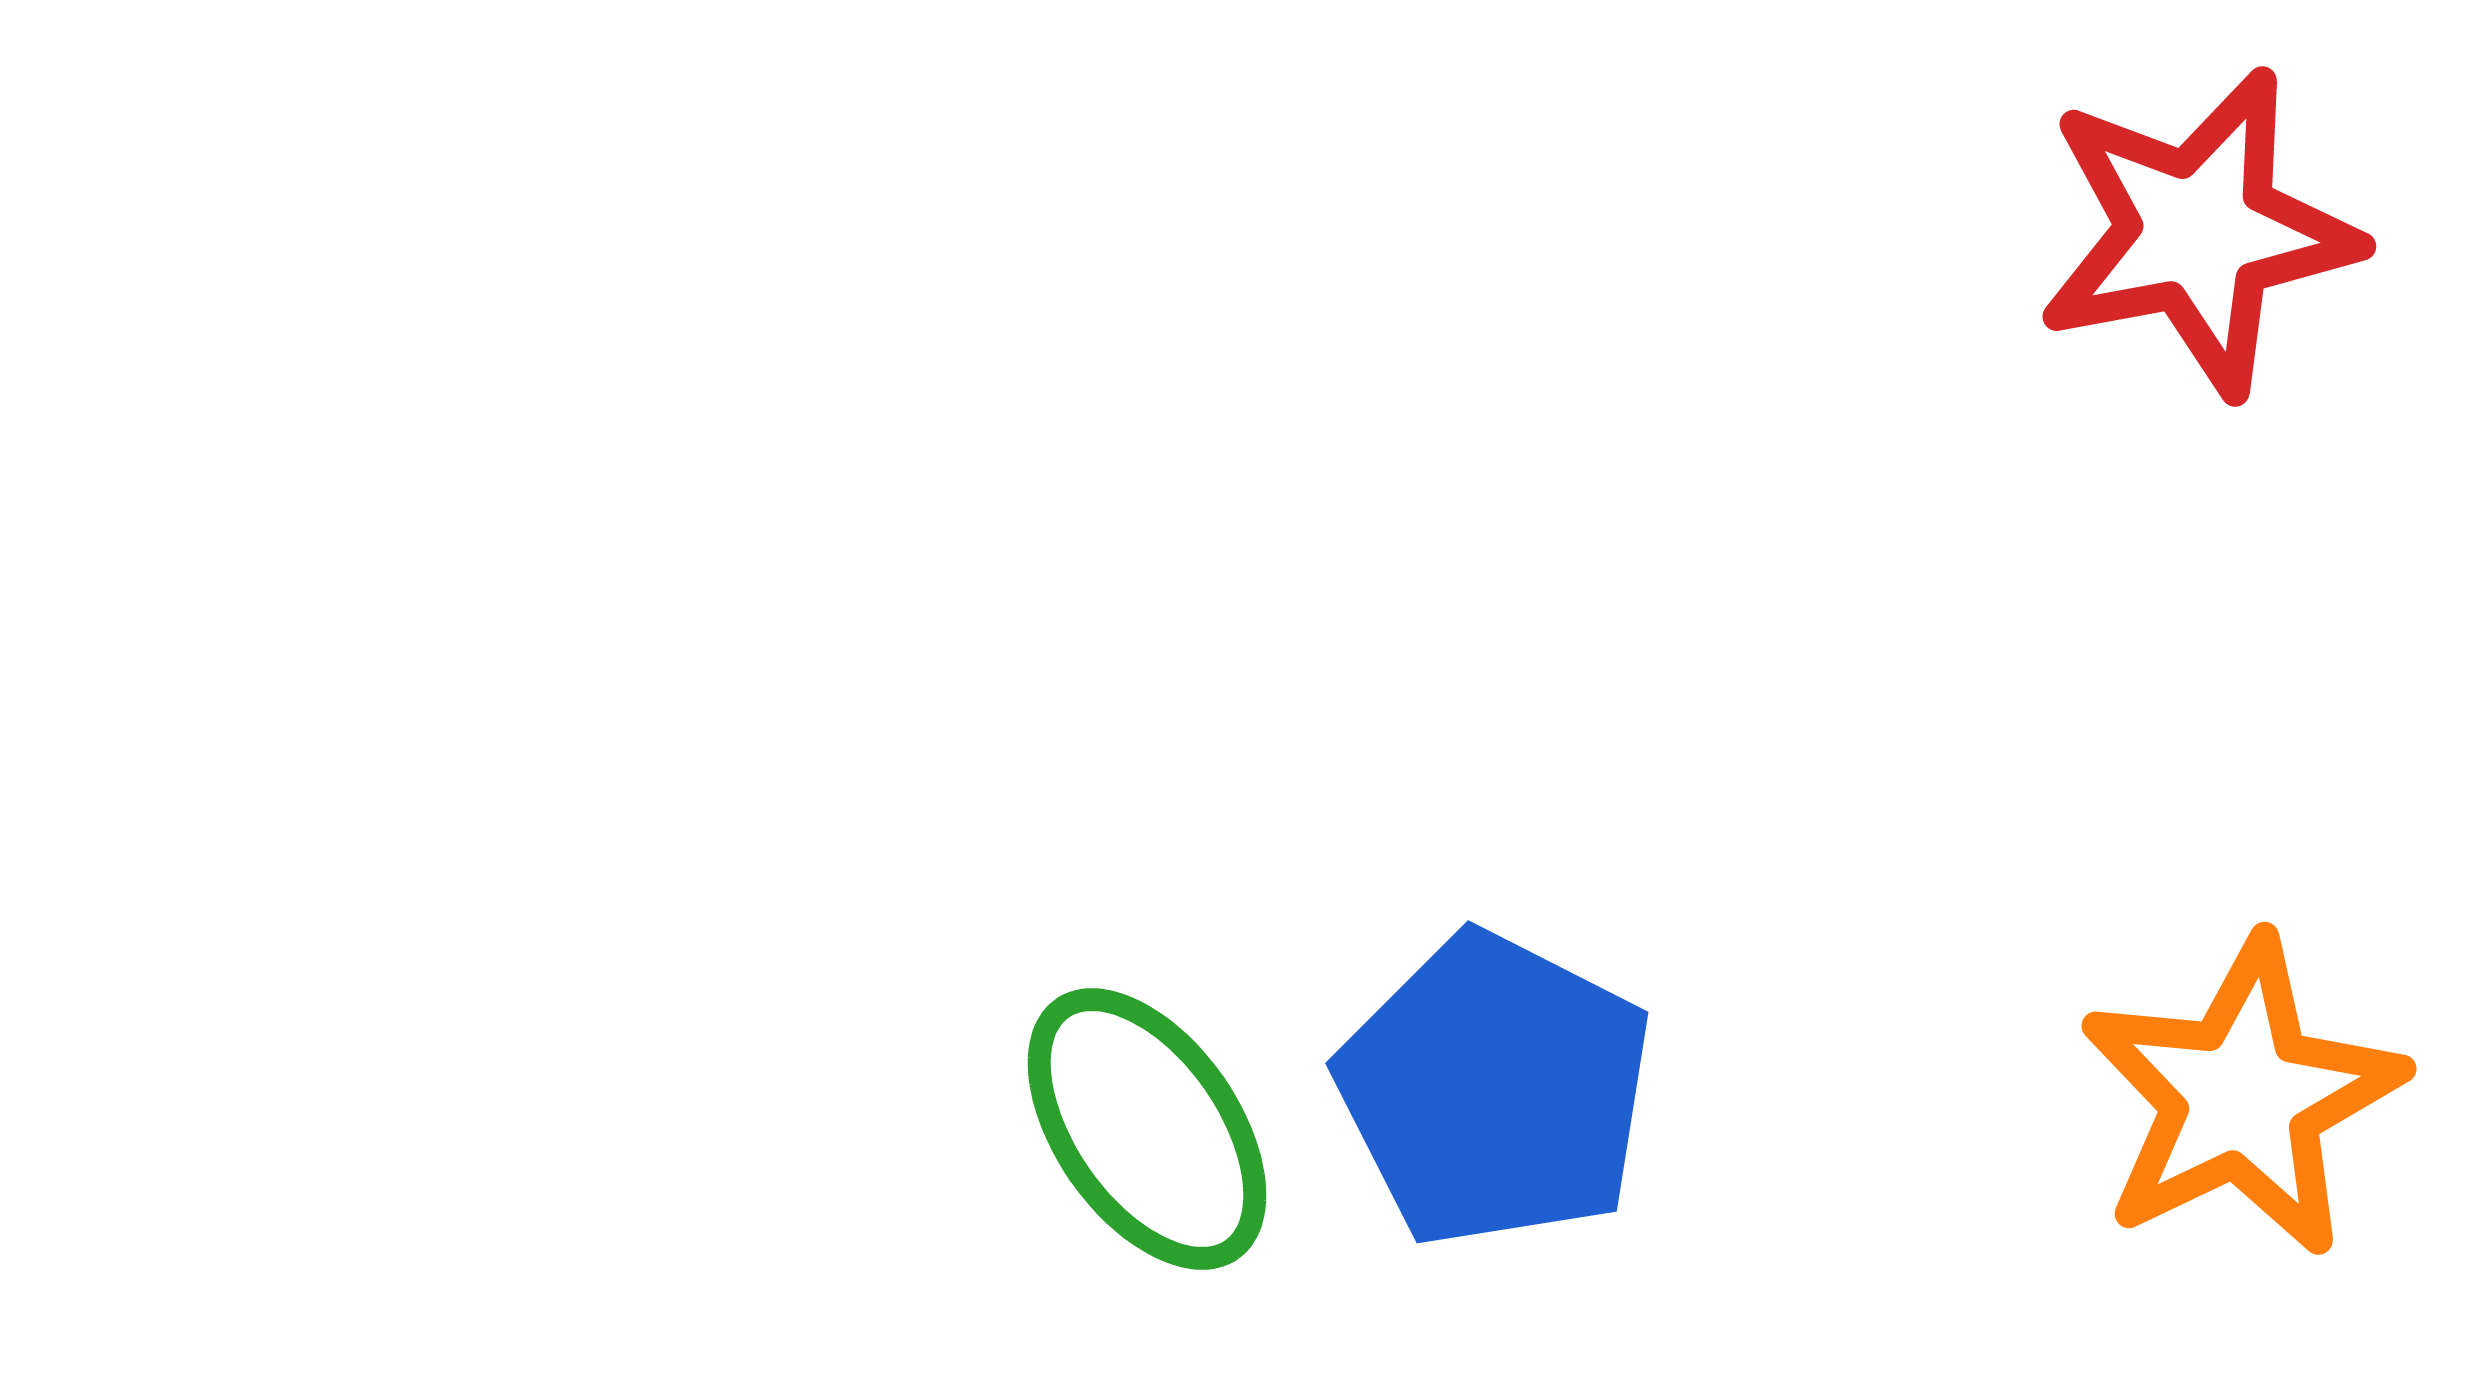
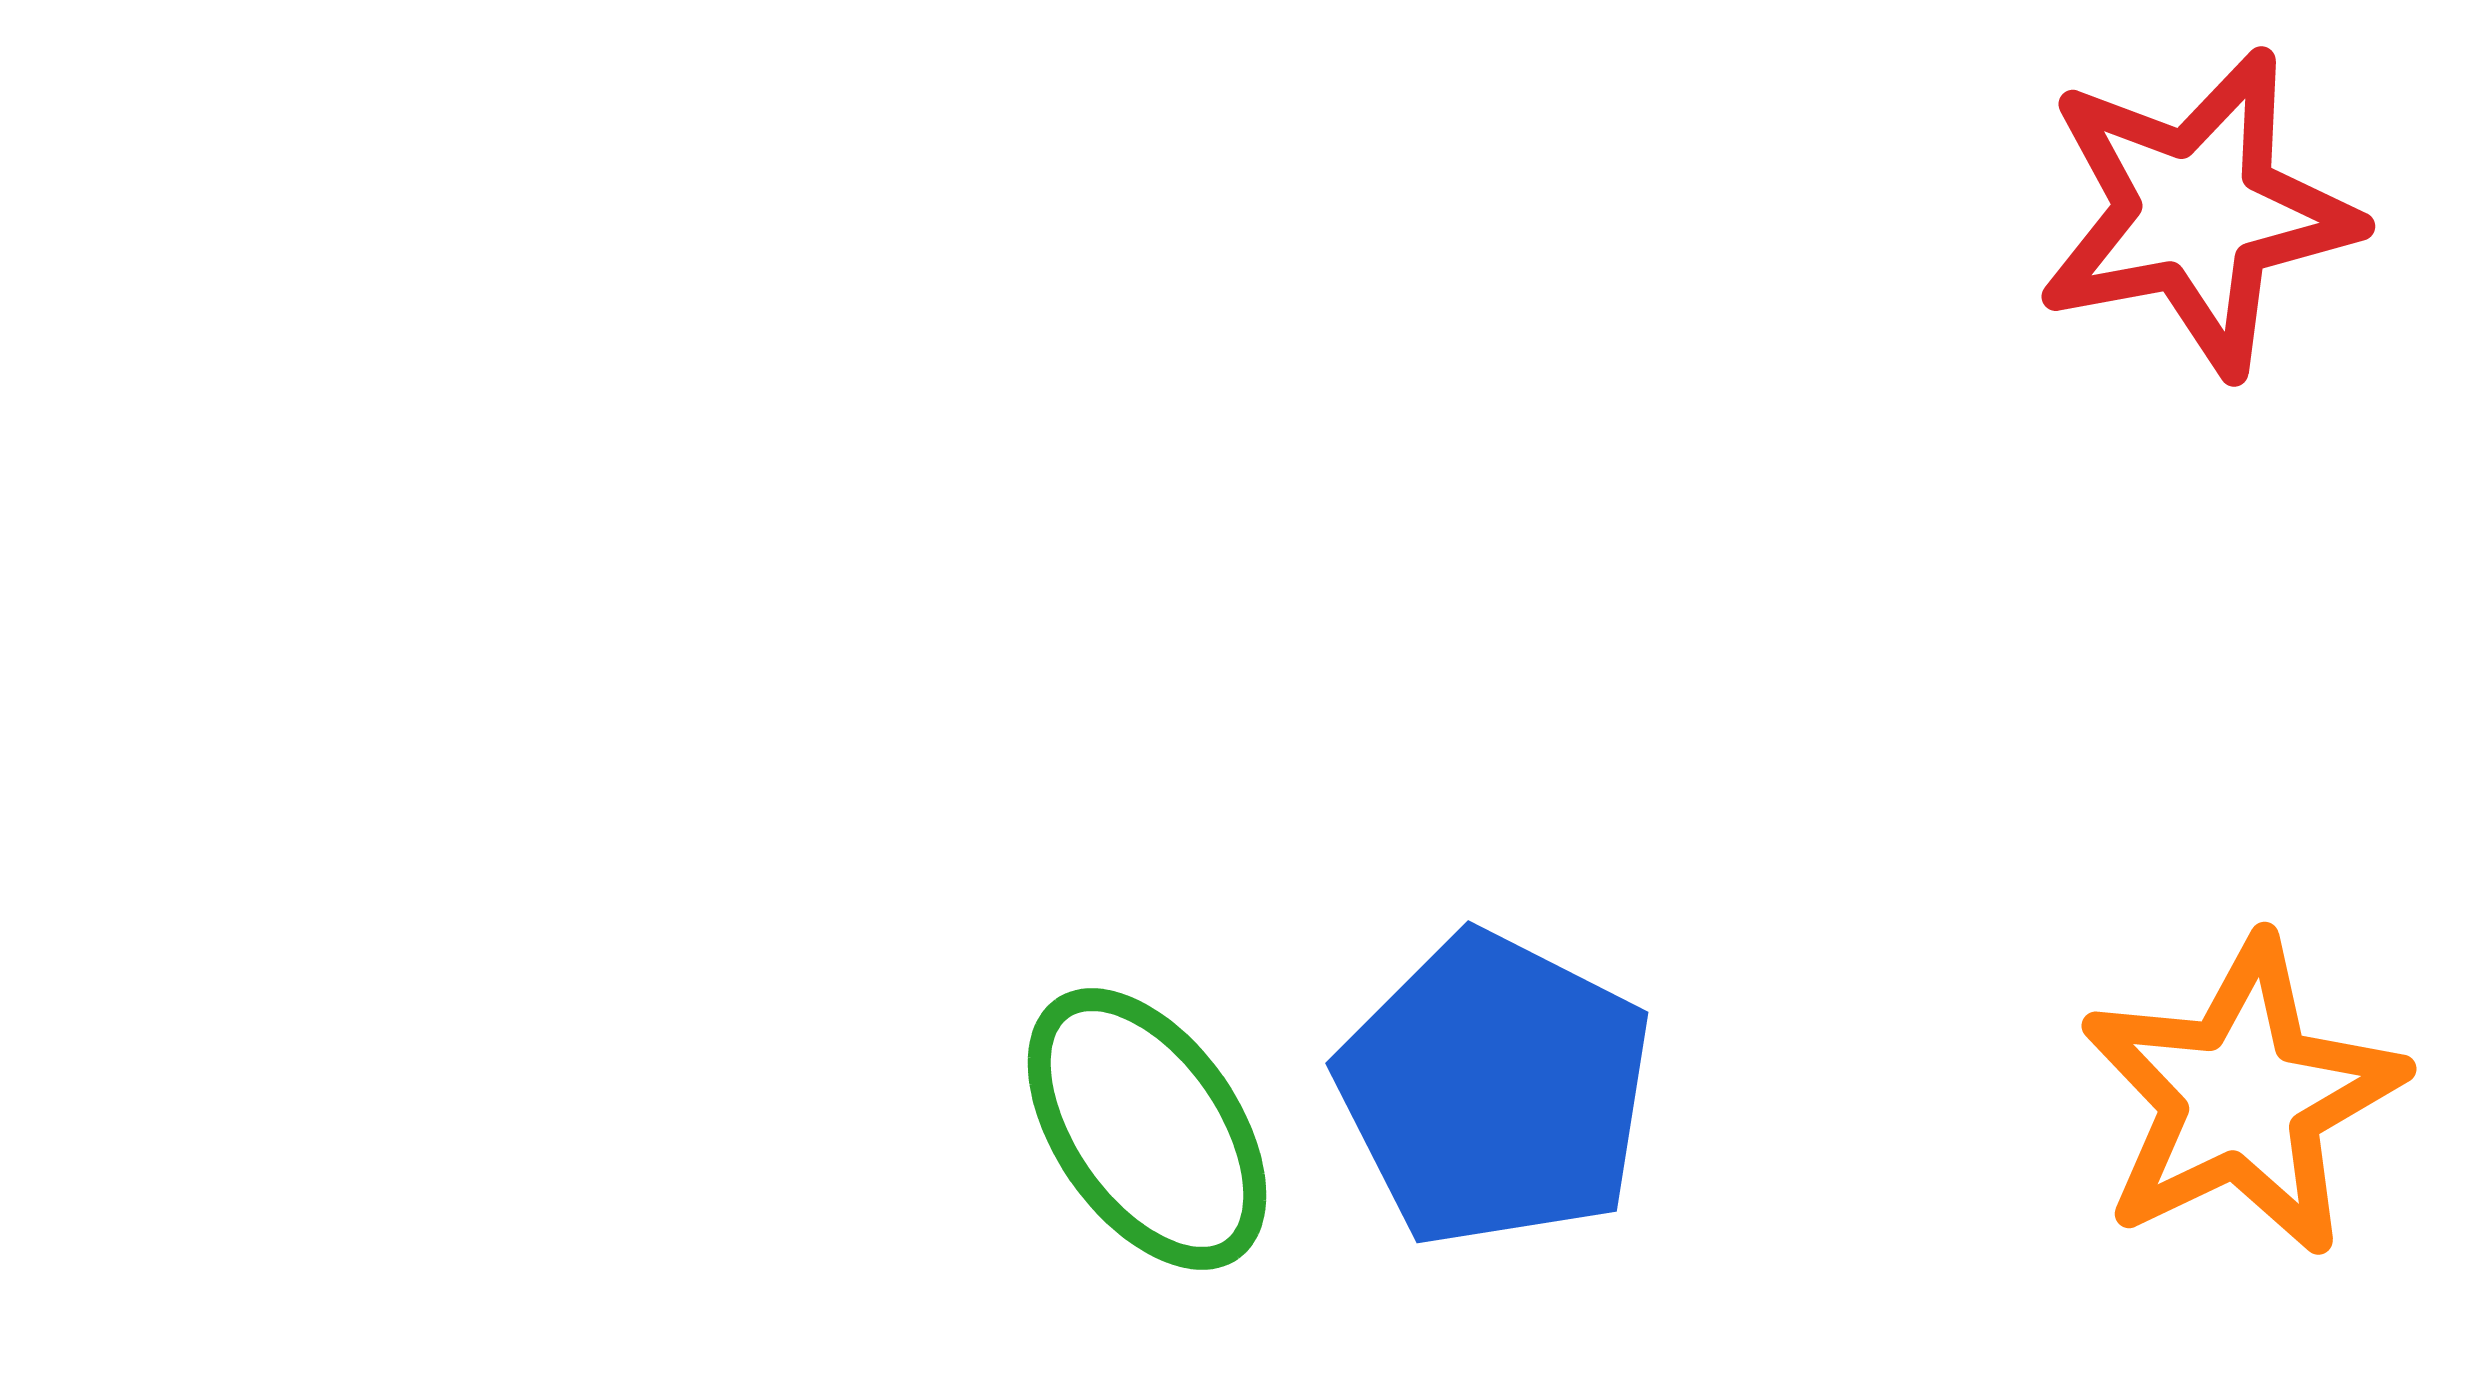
red star: moved 1 px left, 20 px up
